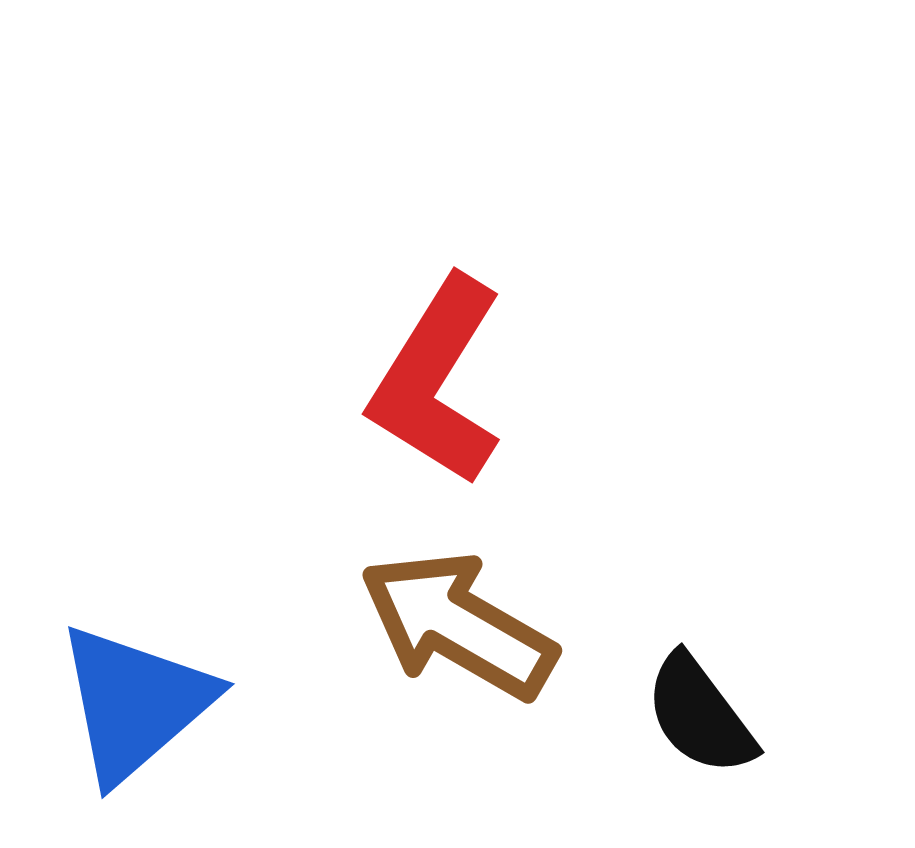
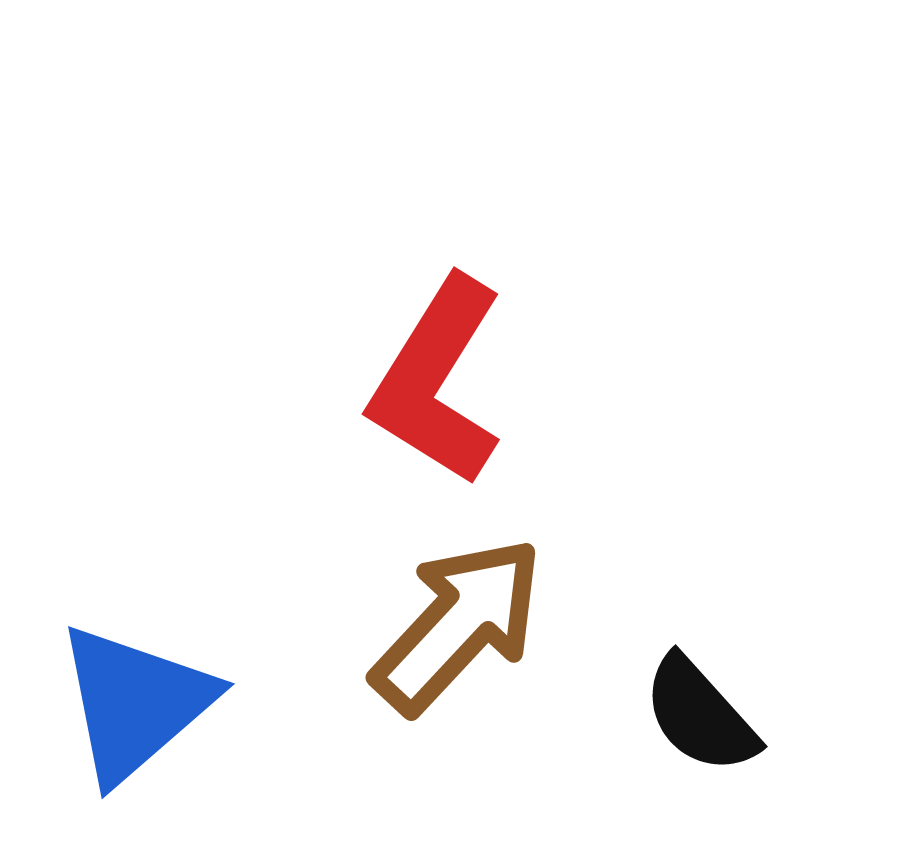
brown arrow: rotated 103 degrees clockwise
black semicircle: rotated 5 degrees counterclockwise
